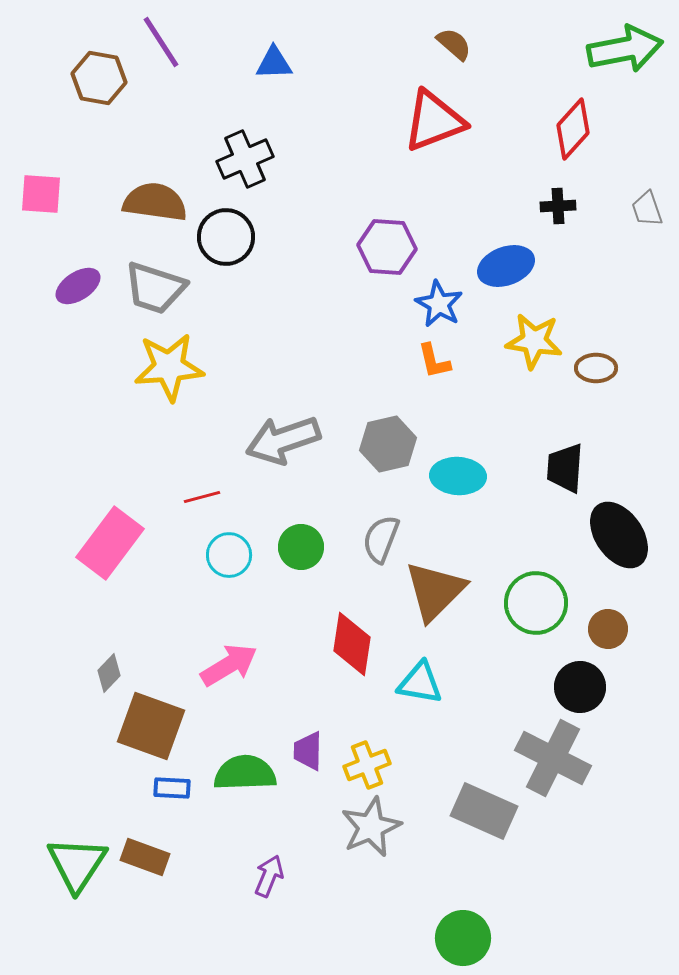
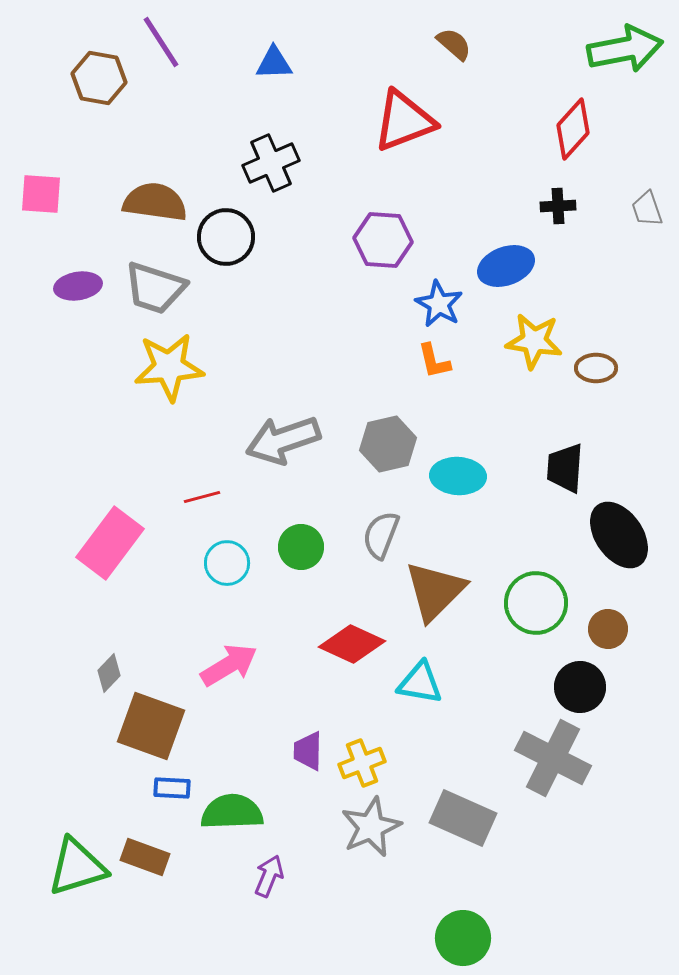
red triangle at (434, 121): moved 30 px left
black cross at (245, 159): moved 26 px right, 4 px down
purple hexagon at (387, 247): moved 4 px left, 7 px up
purple ellipse at (78, 286): rotated 24 degrees clockwise
gray semicircle at (381, 539): moved 4 px up
cyan circle at (229, 555): moved 2 px left, 8 px down
red diamond at (352, 644): rotated 74 degrees counterclockwise
yellow cross at (367, 765): moved 5 px left, 2 px up
green semicircle at (245, 773): moved 13 px left, 39 px down
gray rectangle at (484, 811): moved 21 px left, 7 px down
green triangle at (77, 864): moved 3 px down; rotated 40 degrees clockwise
